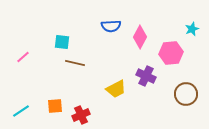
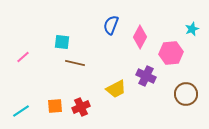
blue semicircle: moved 1 px up; rotated 114 degrees clockwise
red cross: moved 8 px up
